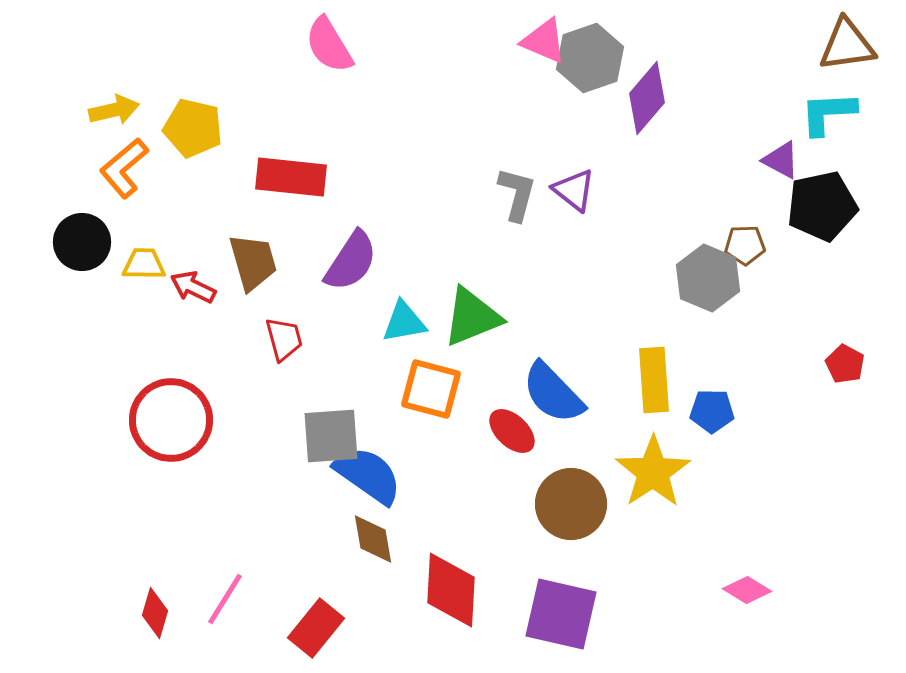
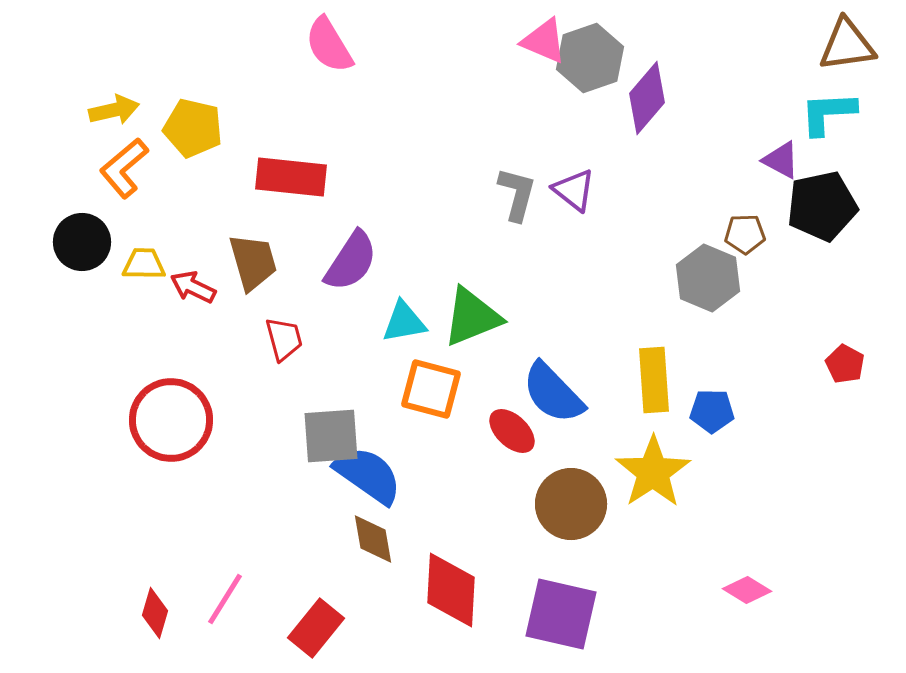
brown pentagon at (745, 245): moved 11 px up
